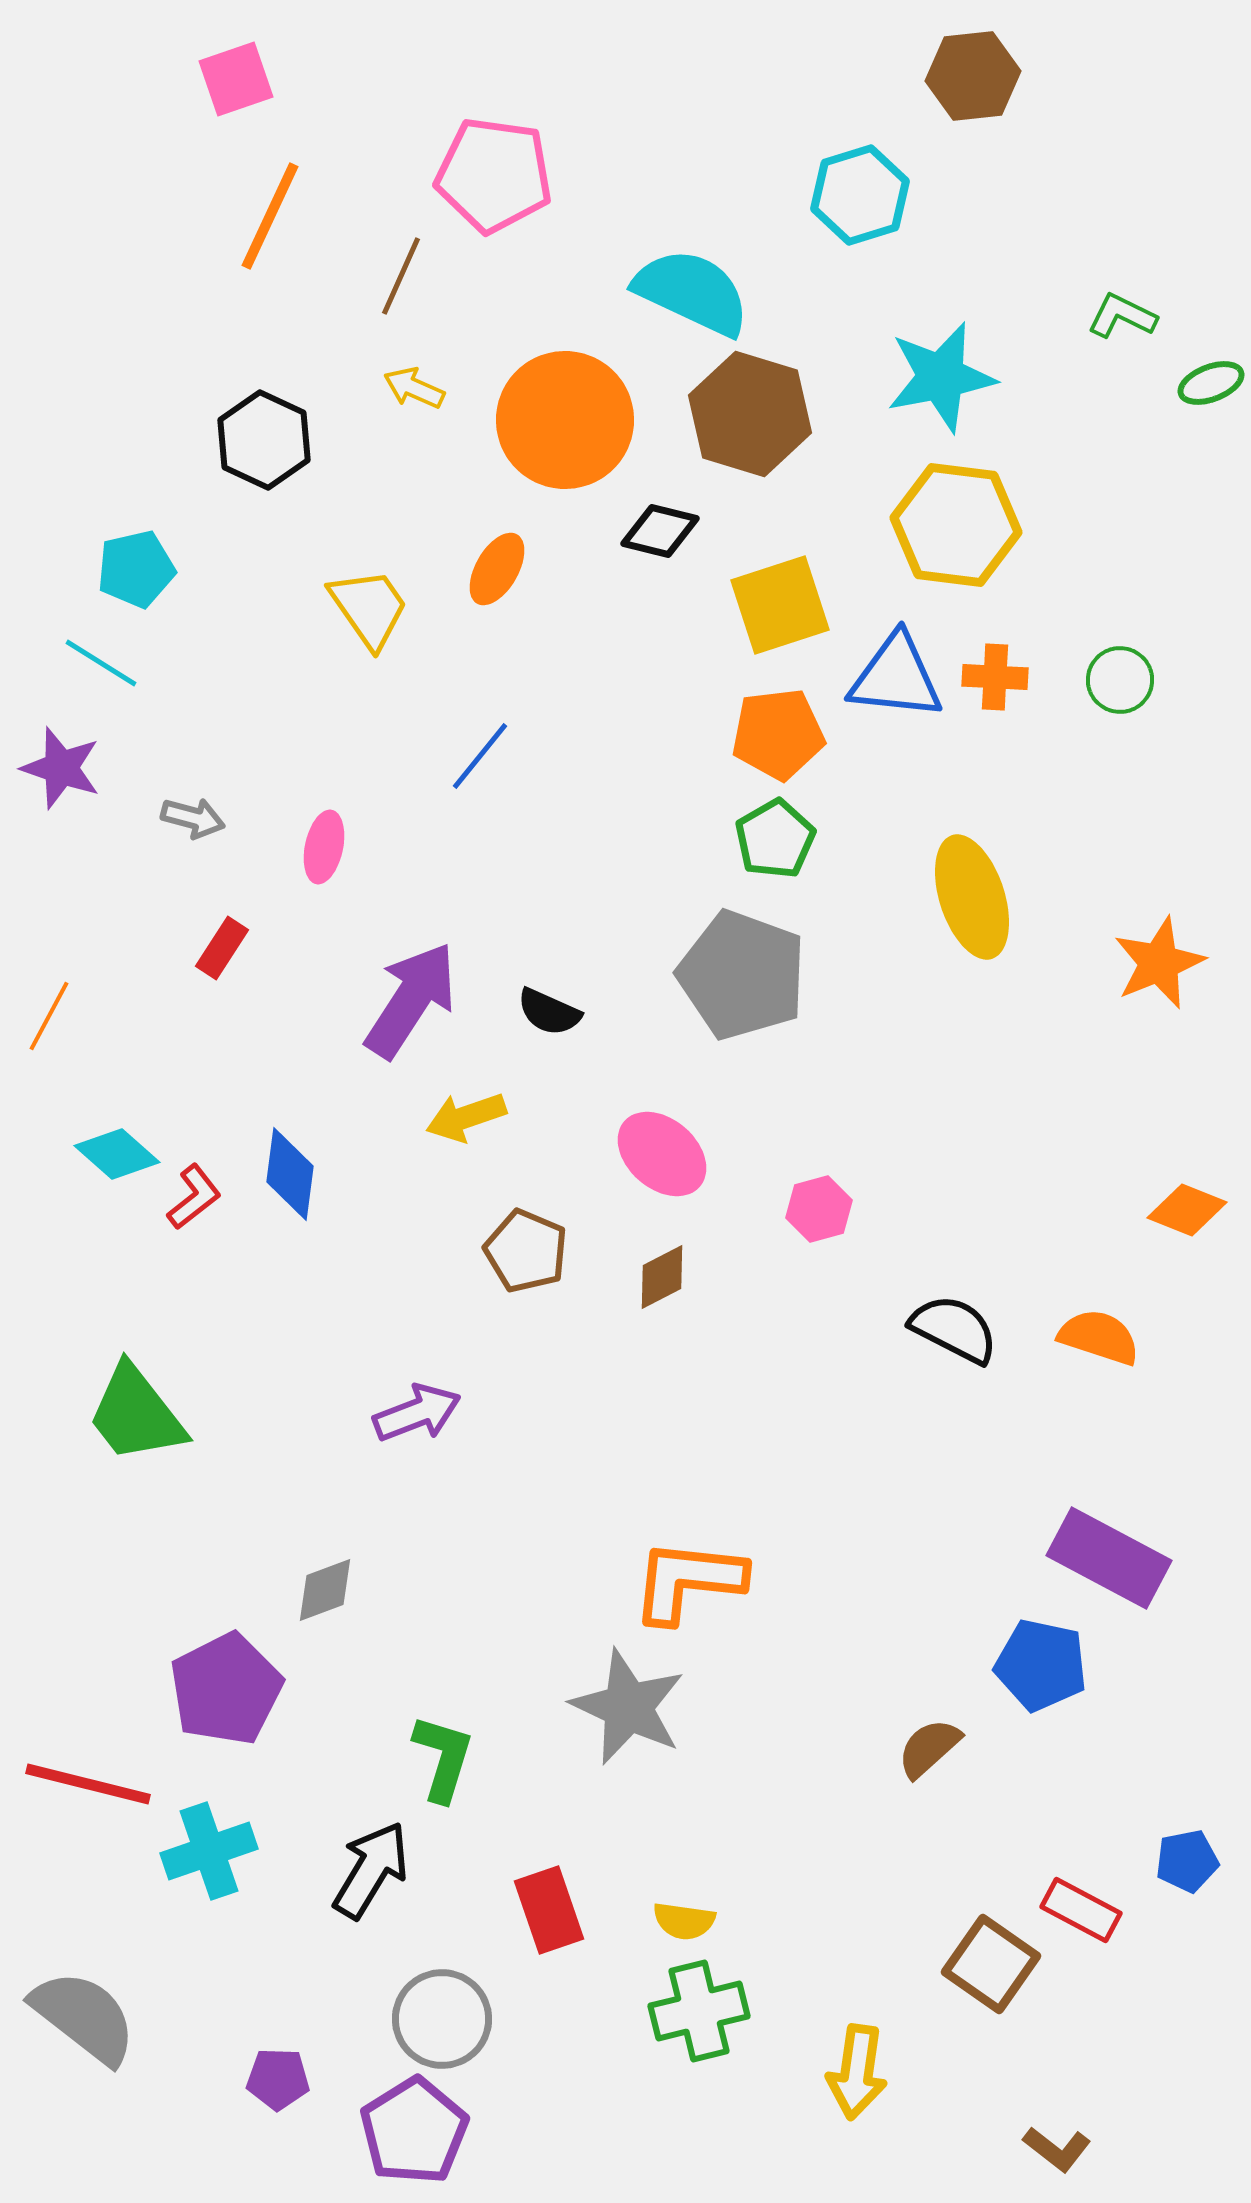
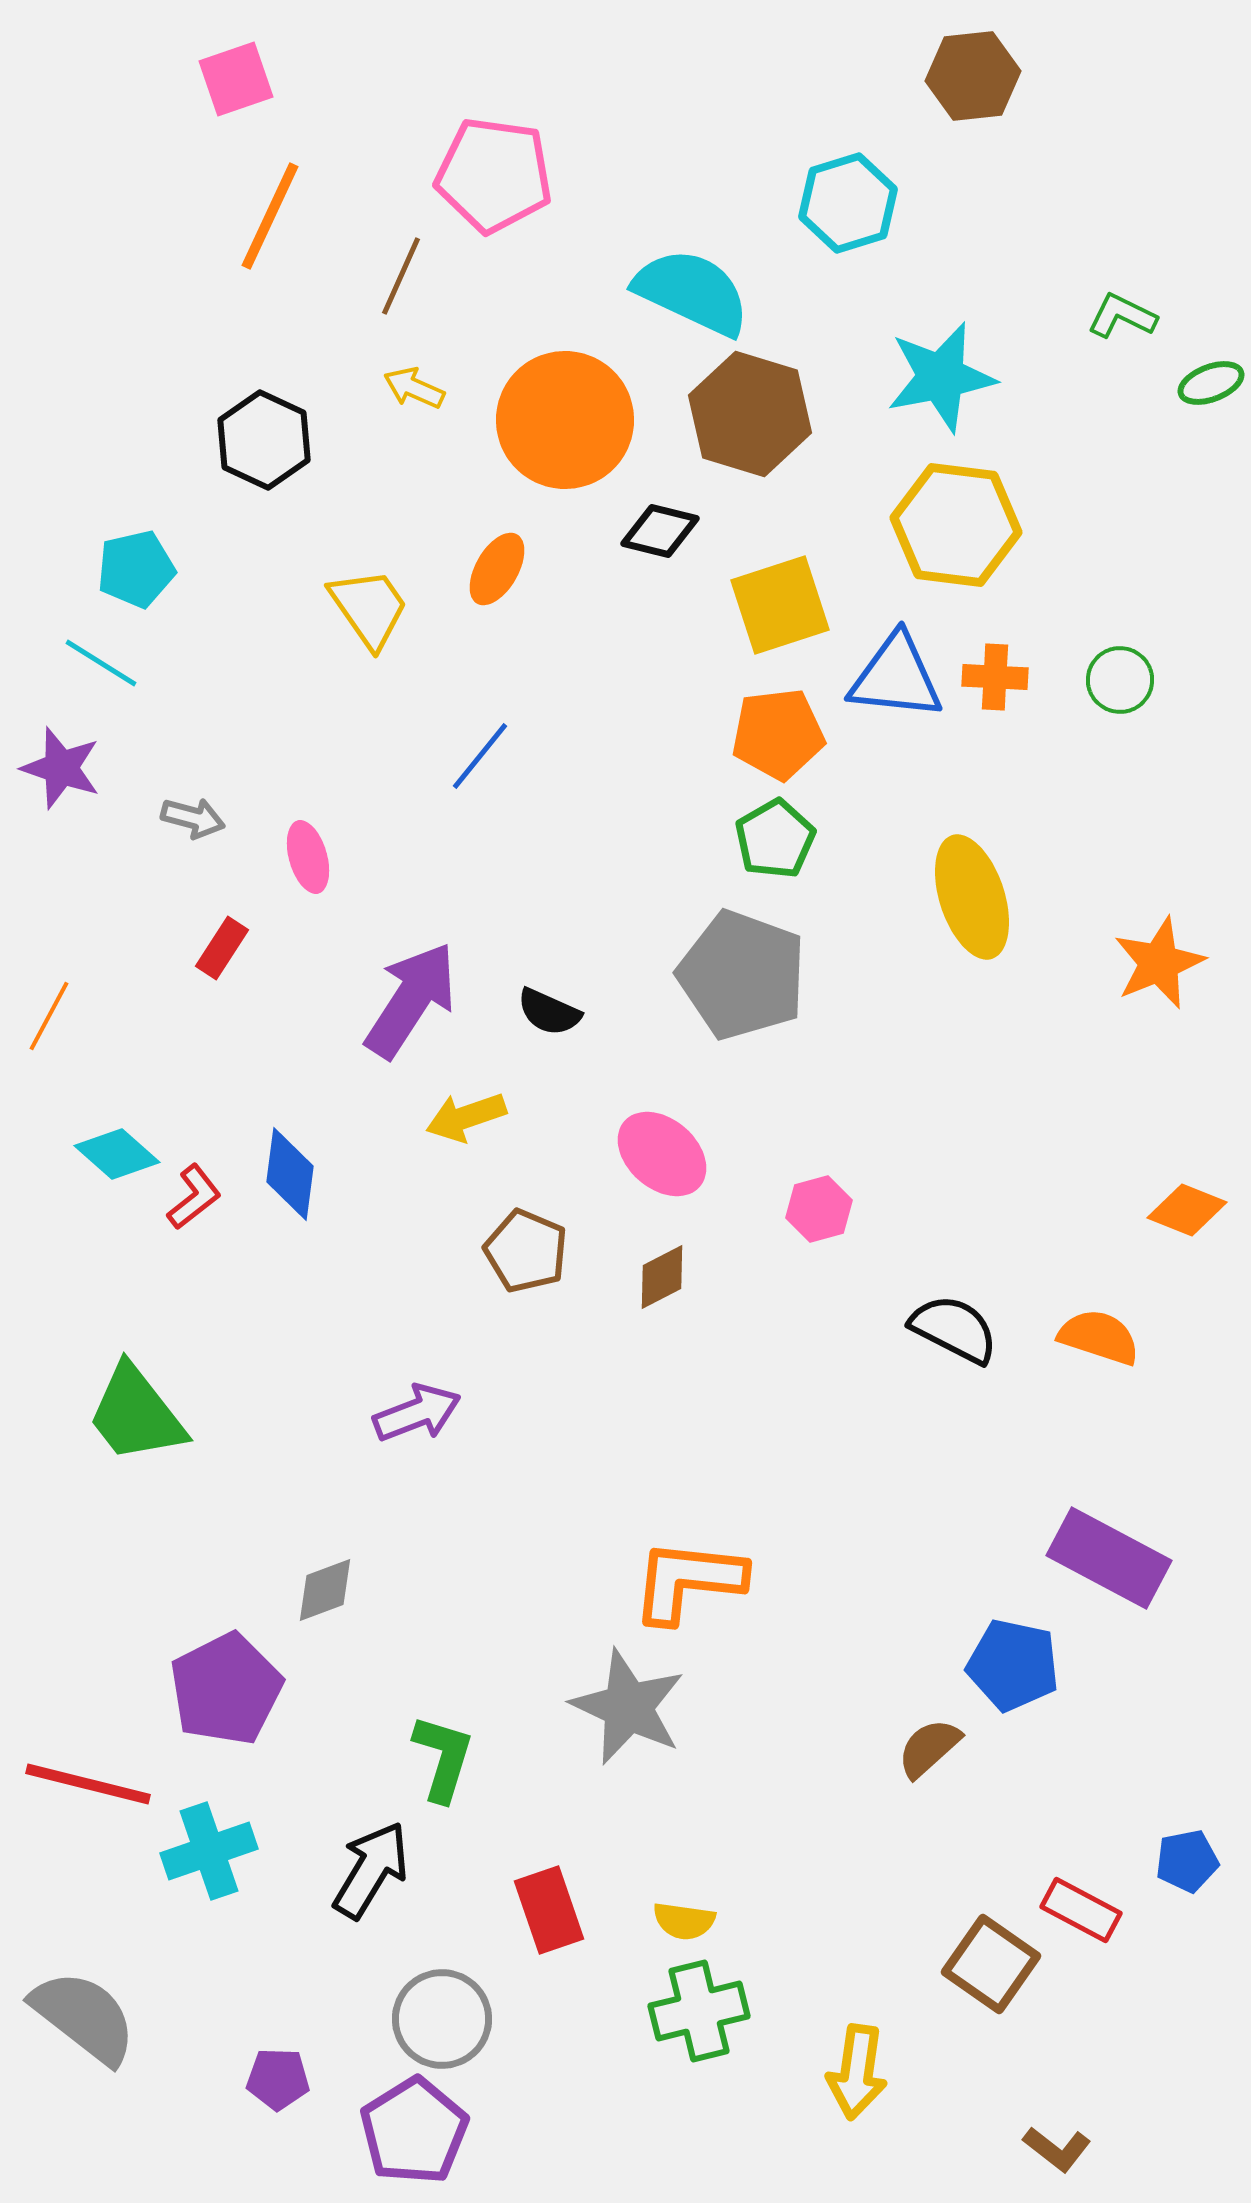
cyan hexagon at (860, 195): moved 12 px left, 8 px down
pink ellipse at (324, 847): moved 16 px left, 10 px down; rotated 28 degrees counterclockwise
blue pentagon at (1041, 1665): moved 28 px left
